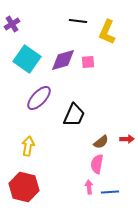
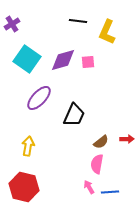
pink arrow: rotated 24 degrees counterclockwise
